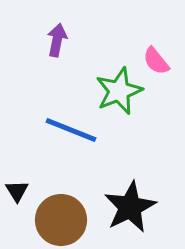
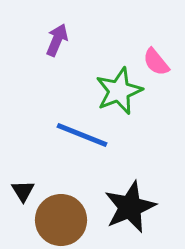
purple arrow: rotated 12 degrees clockwise
pink semicircle: moved 1 px down
blue line: moved 11 px right, 5 px down
black triangle: moved 6 px right
black star: rotated 4 degrees clockwise
